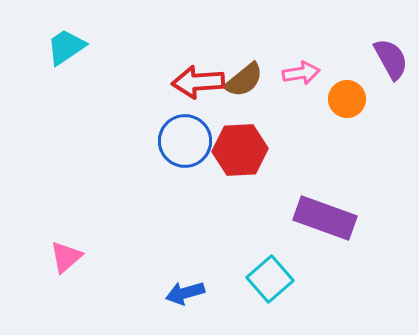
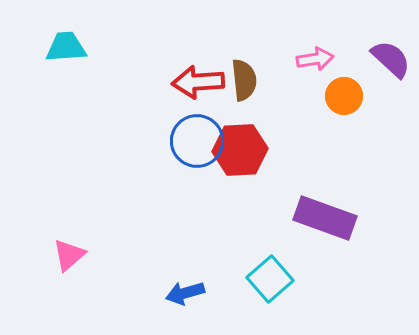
cyan trapezoid: rotated 30 degrees clockwise
purple semicircle: rotated 18 degrees counterclockwise
pink arrow: moved 14 px right, 14 px up
brown semicircle: rotated 57 degrees counterclockwise
orange circle: moved 3 px left, 3 px up
blue circle: moved 12 px right
pink triangle: moved 3 px right, 2 px up
